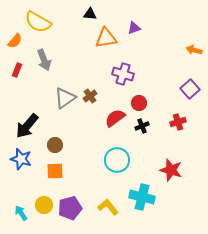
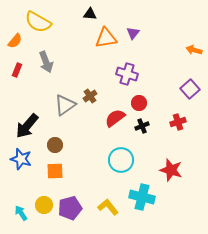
purple triangle: moved 1 px left, 5 px down; rotated 32 degrees counterclockwise
gray arrow: moved 2 px right, 2 px down
purple cross: moved 4 px right
gray triangle: moved 7 px down
cyan circle: moved 4 px right
